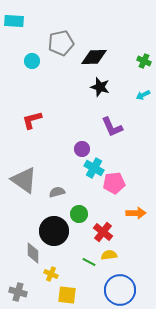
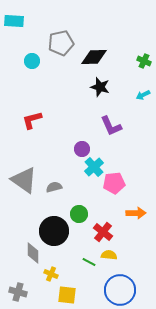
purple L-shape: moved 1 px left, 1 px up
cyan cross: moved 1 px up; rotated 18 degrees clockwise
gray semicircle: moved 3 px left, 5 px up
yellow semicircle: rotated 14 degrees clockwise
